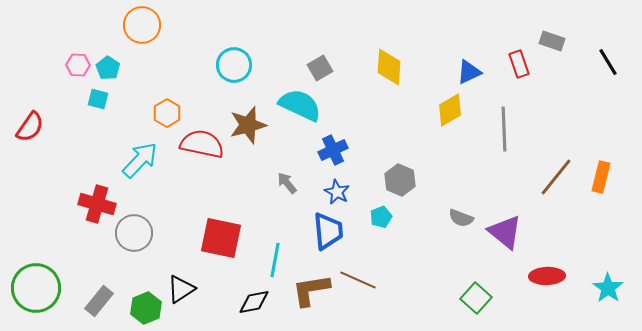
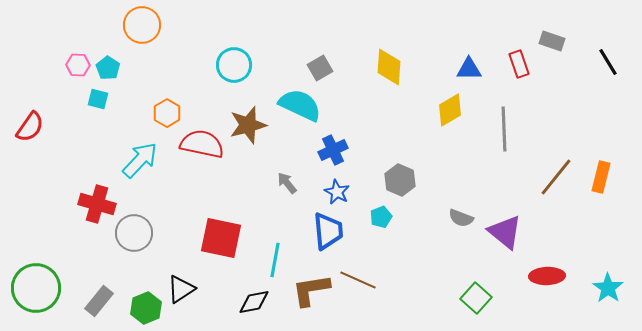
blue triangle at (469, 72): moved 3 px up; rotated 24 degrees clockwise
